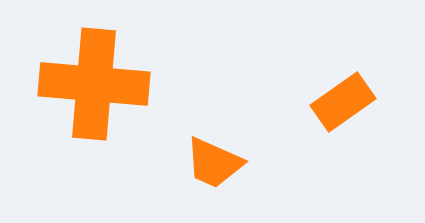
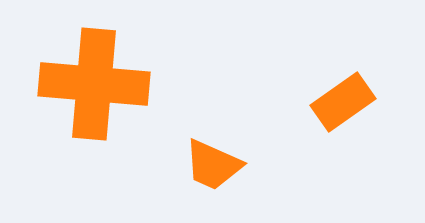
orange trapezoid: moved 1 px left, 2 px down
